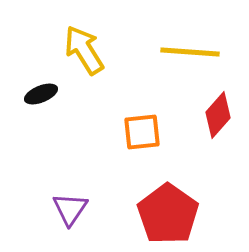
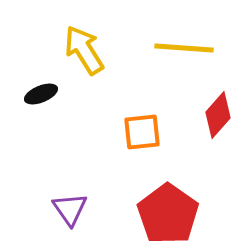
yellow line: moved 6 px left, 4 px up
purple triangle: rotated 9 degrees counterclockwise
